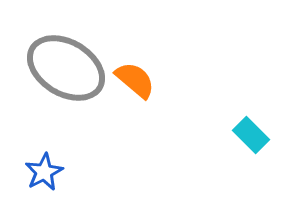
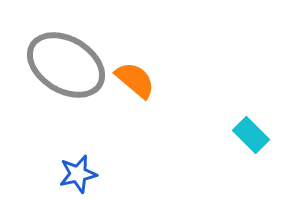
gray ellipse: moved 3 px up
blue star: moved 34 px right, 2 px down; rotated 15 degrees clockwise
